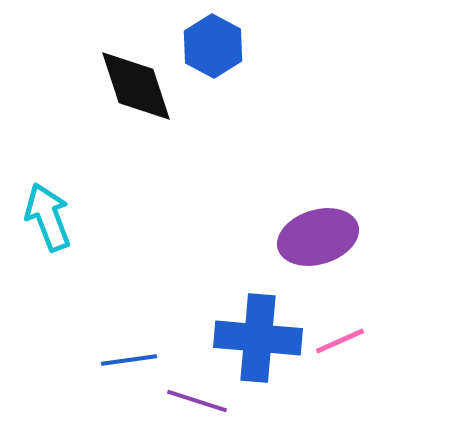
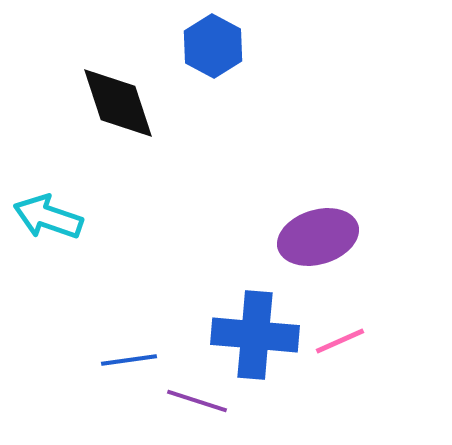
black diamond: moved 18 px left, 17 px down
cyan arrow: rotated 50 degrees counterclockwise
blue cross: moved 3 px left, 3 px up
